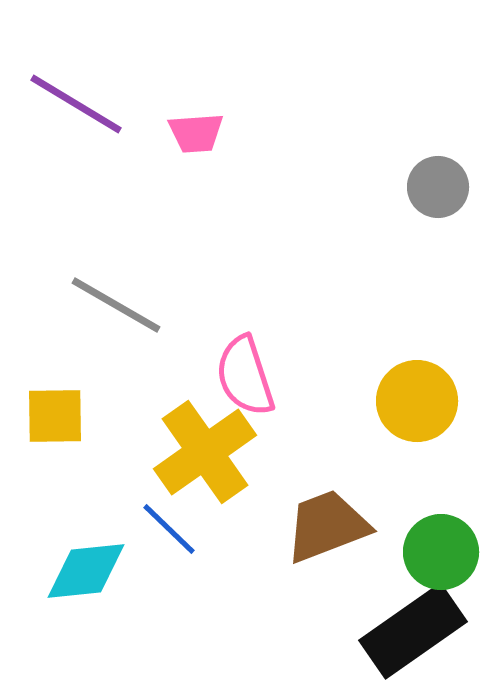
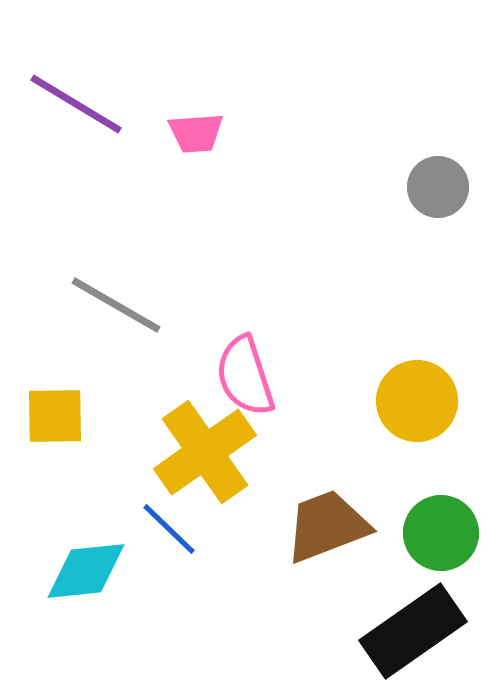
green circle: moved 19 px up
